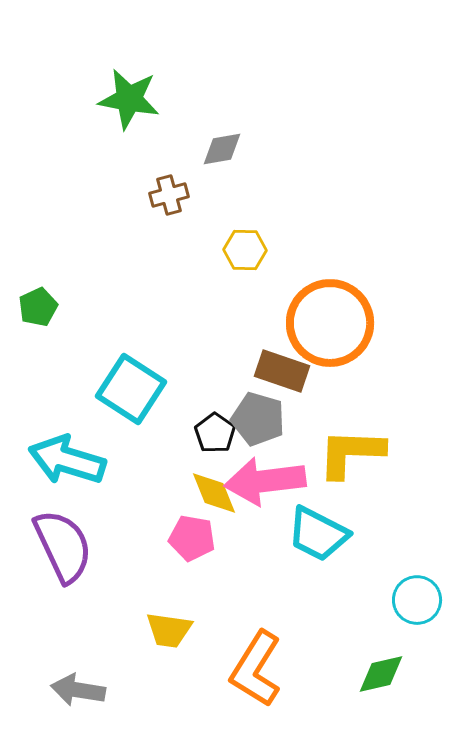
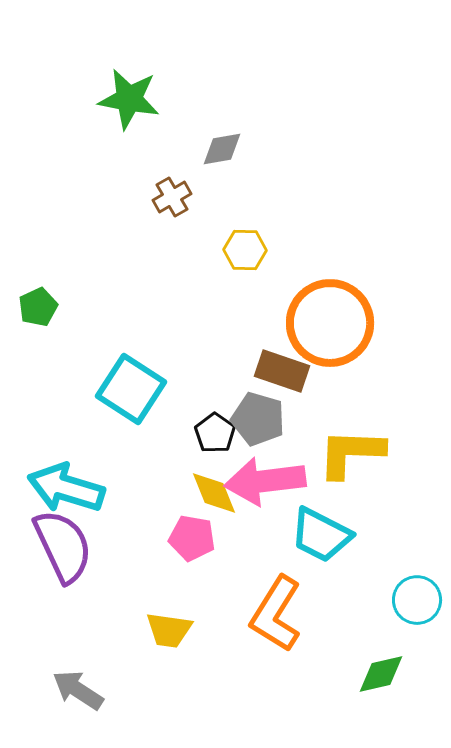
brown cross: moved 3 px right, 2 px down; rotated 15 degrees counterclockwise
cyan arrow: moved 1 px left, 28 px down
cyan trapezoid: moved 3 px right, 1 px down
orange L-shape: moved 20 px right, 55 px up
gray arrow: rotated 24 degrees clockwise
